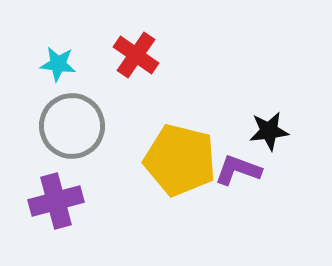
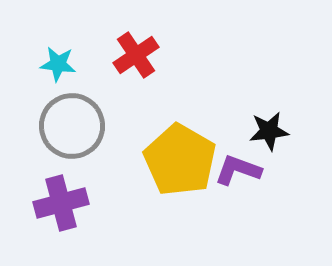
red cross: rotated 21 degrees clockwise
yellow pentagon: rotated 16 degrees clockwise
purple cross: moved 5 px right, 2 px down
